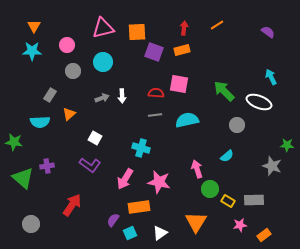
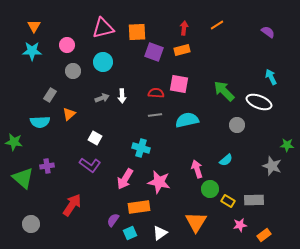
cyan semicircle at (227, 156): moved 1 px left, 4 px down
